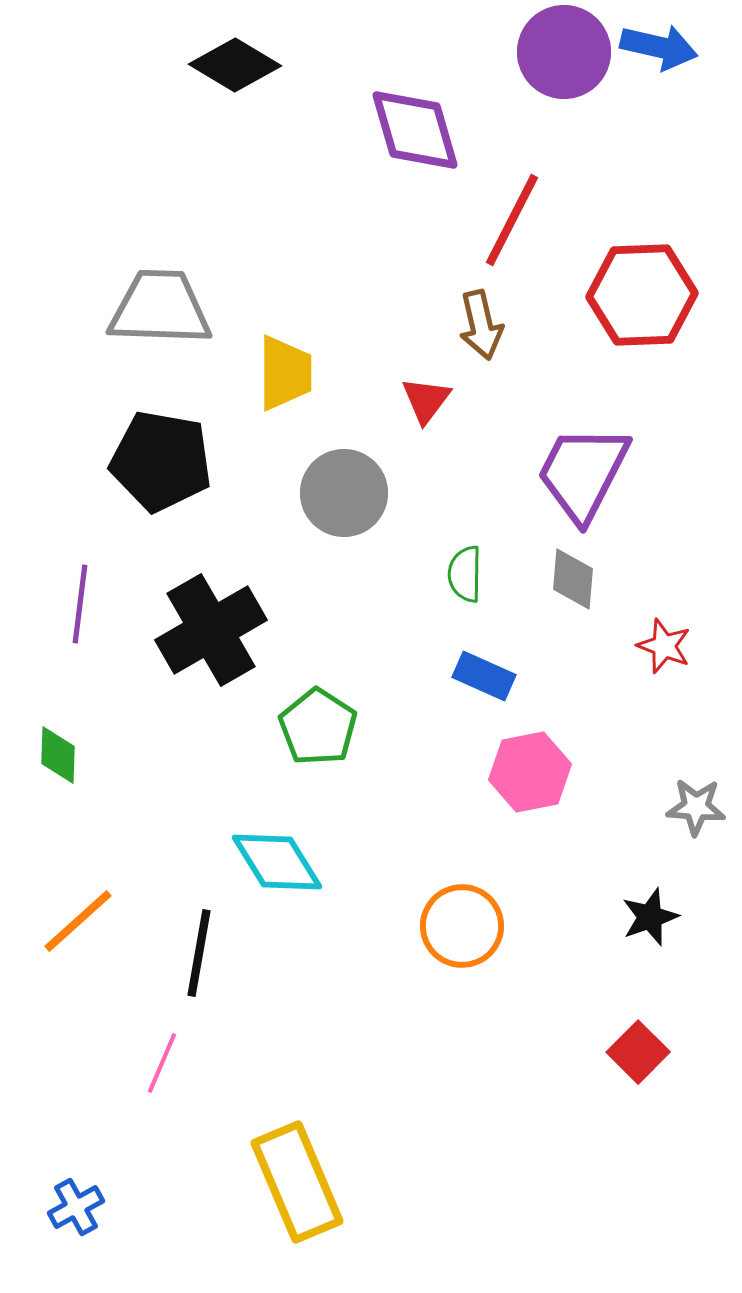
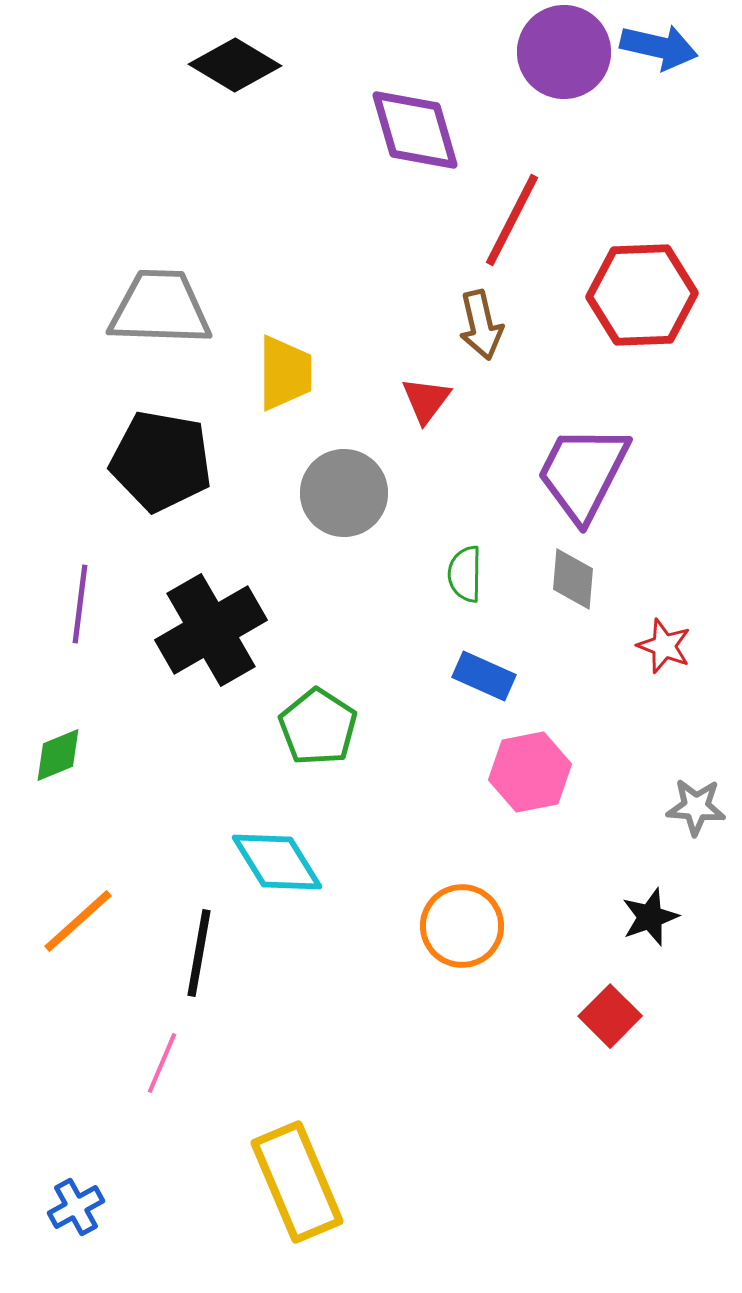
green diamond: rotated 66 degrees clockwise
red square: moved 28 px left, 36 px up
